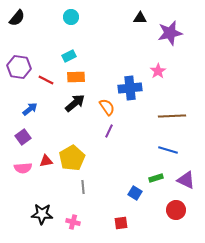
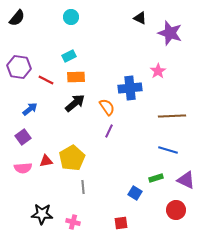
black triangle: rotated 24 degrees clockwise
purple star: rotated 30 degrees clockwise
